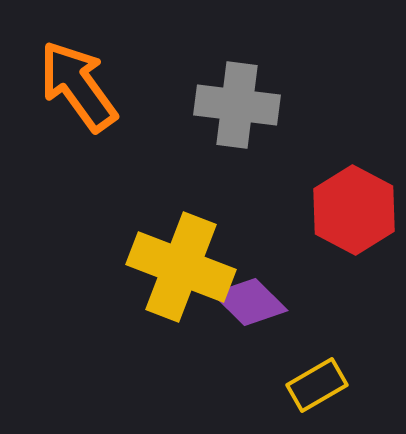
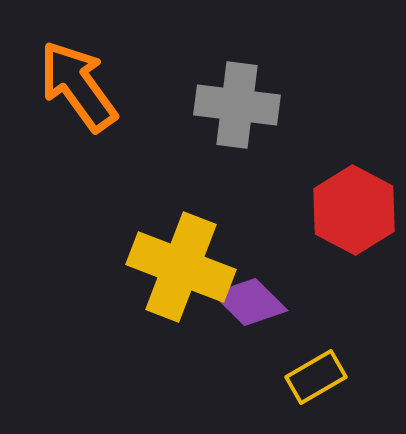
yellow rectangle: moved 1 px left, 8 px up
